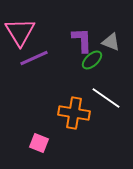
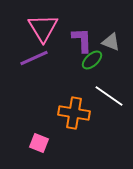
pink triangle: moved 23 px right, 4 px up
white line: moved 3 px right, 2 px up
